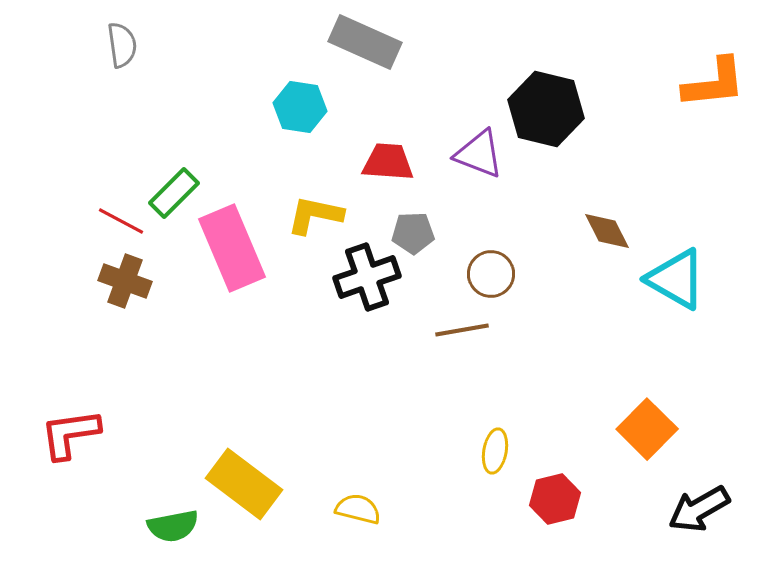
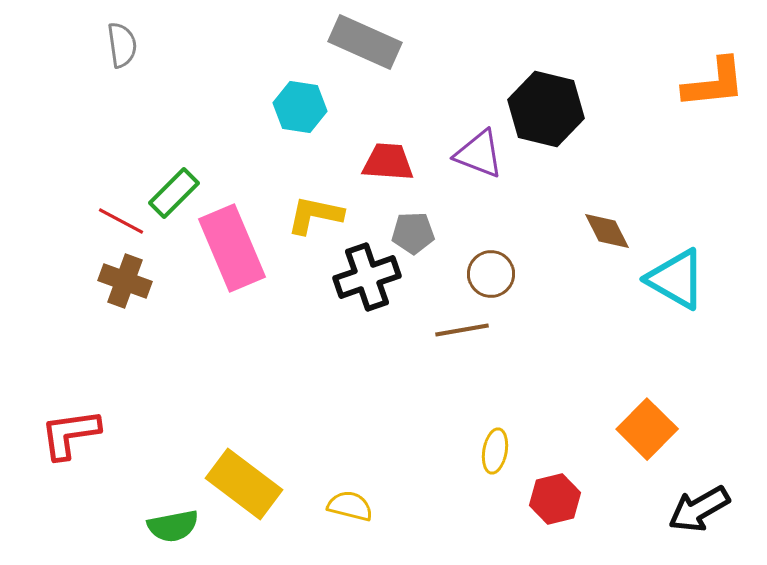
yellow semicircle: moved 8 px left, 3 px up
